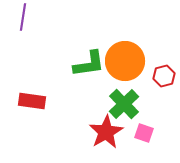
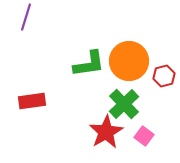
purple line: moved 3 px right; rotated 8 degrees clockwise
orange circle: moved 4 px right
red rectangle: rotated 16 degrees counterclockwise
pink square: moved 3 px down; rotated 18 degrees clockwise
